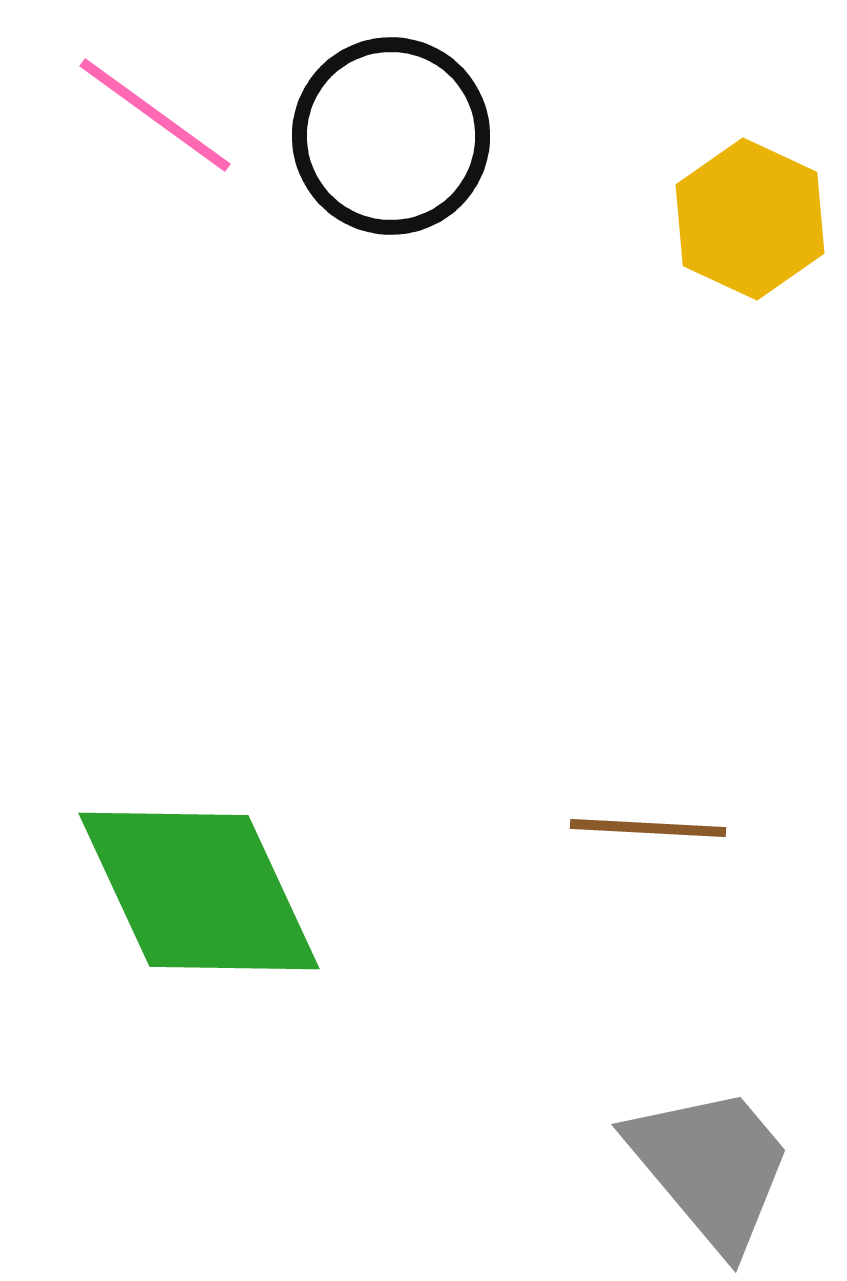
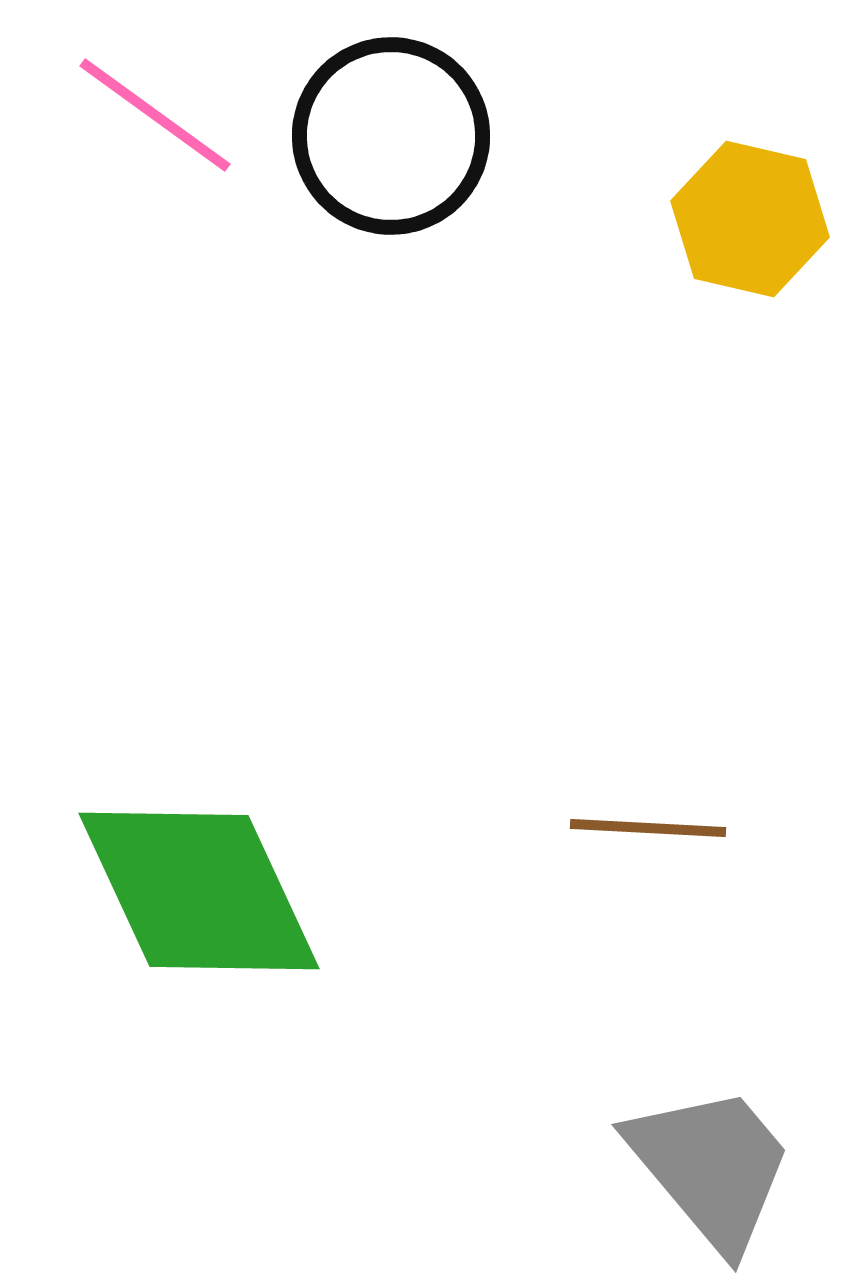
yellow hexagon: rotated 12 degrees counterclockwise
